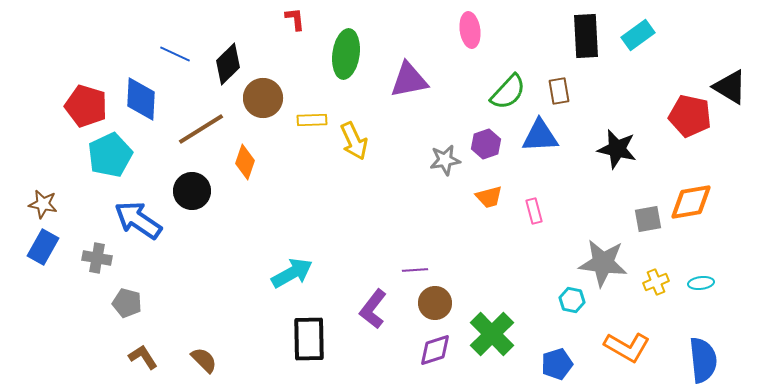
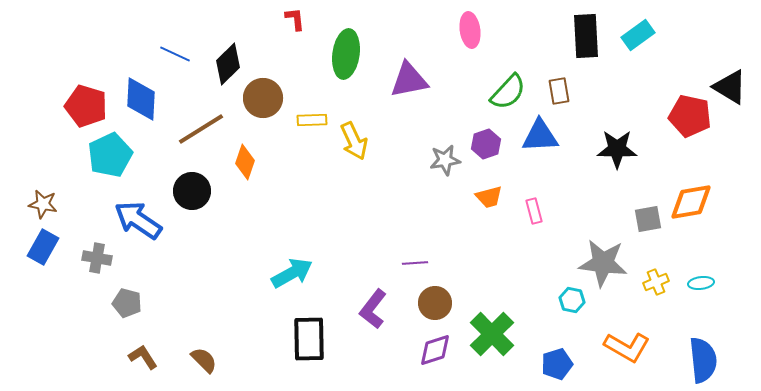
black star at (617, 149): rotated 12 degrees counterclockwise
purple line at (415, 270): moved 7 px up
